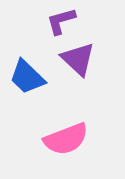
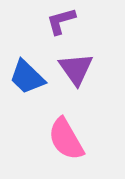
purple triangle: moved 2 px left, 10 px down; rotated 12 degrees clockwise
pink semicircle: rotated 81 degrees clockwise
